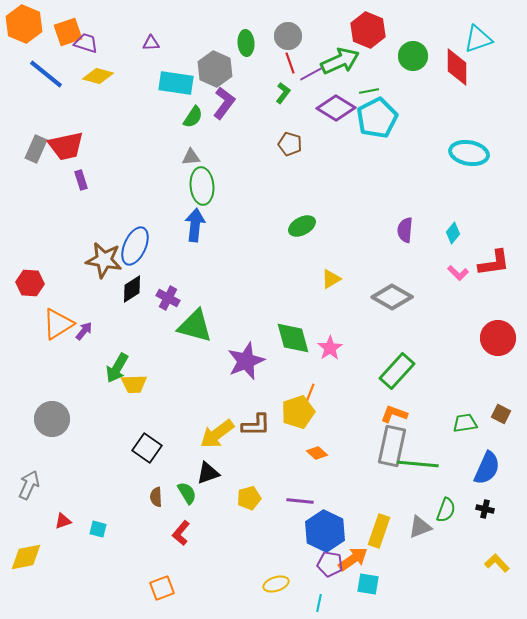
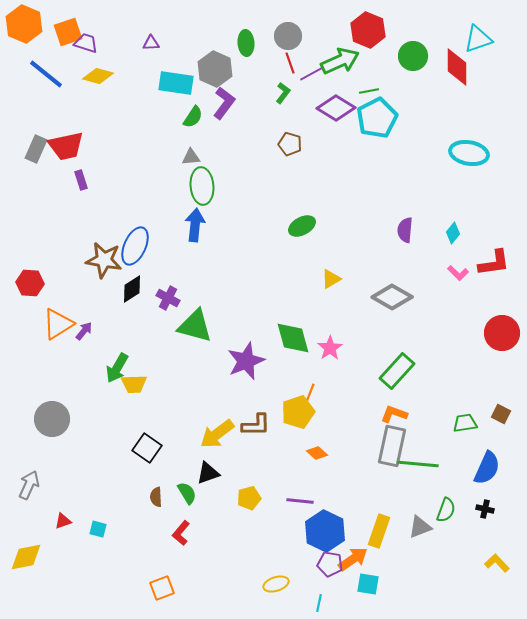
red circle at (498, 338): moved 4 px right, 5 px up
